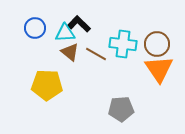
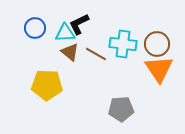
black L-shape: rotated 70 degrees counterclockwise
